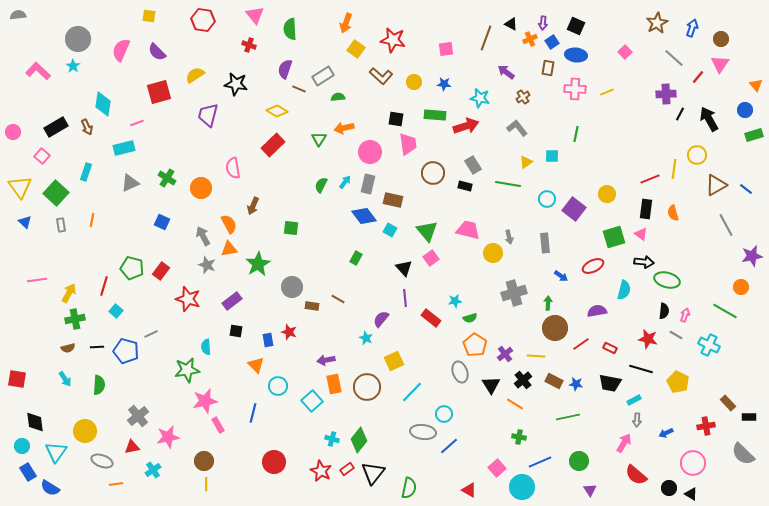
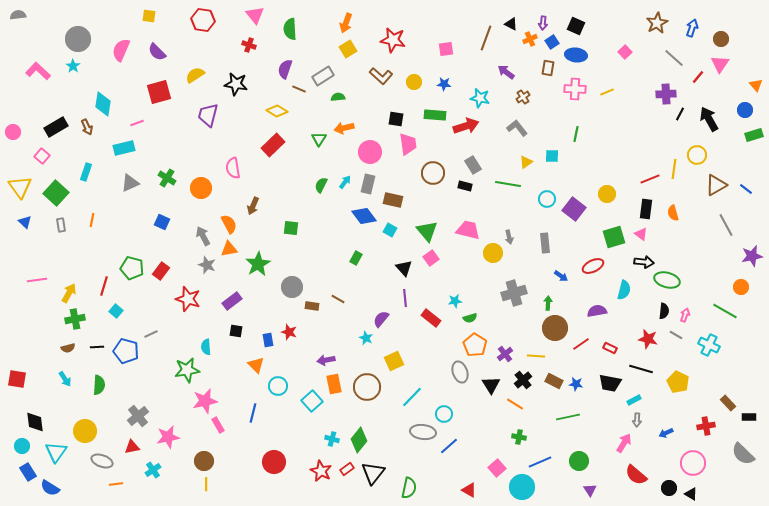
yellow square at (356, 49): moved 8 px left; rotated 24 degrees clockwise
cyan line at (412, 392): moved 5 px down
